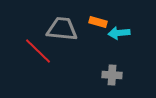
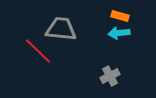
orange rectangle: moved 22 px right, 6 px up
gray trapezoid: moved 1 px left
gray cross: moved 2 px left, 1 px down; rotated 30 degrees counterclockwise
